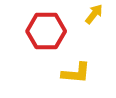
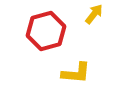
red hexagon: rotated 15 degrees counterclockwise
